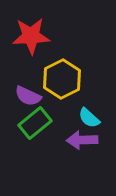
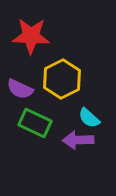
red star: rotated 6 degrees clockwise
purple semicircle: moved 8 px left, 7 px up
green rectangle: rotated 64 degrees clockwise
purple arrow: moved 4 px left
